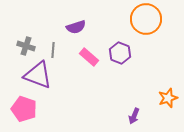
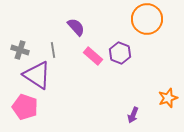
orange circle: moved 1 px right
purple semicircle: rotated 114 degrees counterclockwise
gray cross: moved 6 px left, 4 px down
gray line: rotated 14 degrees counterclockwise
pink rectangle: moved 4 px right, 1 px up
purple triangle: moved 1 px left; rotated 12 degrees clockwise
pink pentagon: moved 1 px right, 2 px up
purple arrow: moved 1 px left, 1 px up
